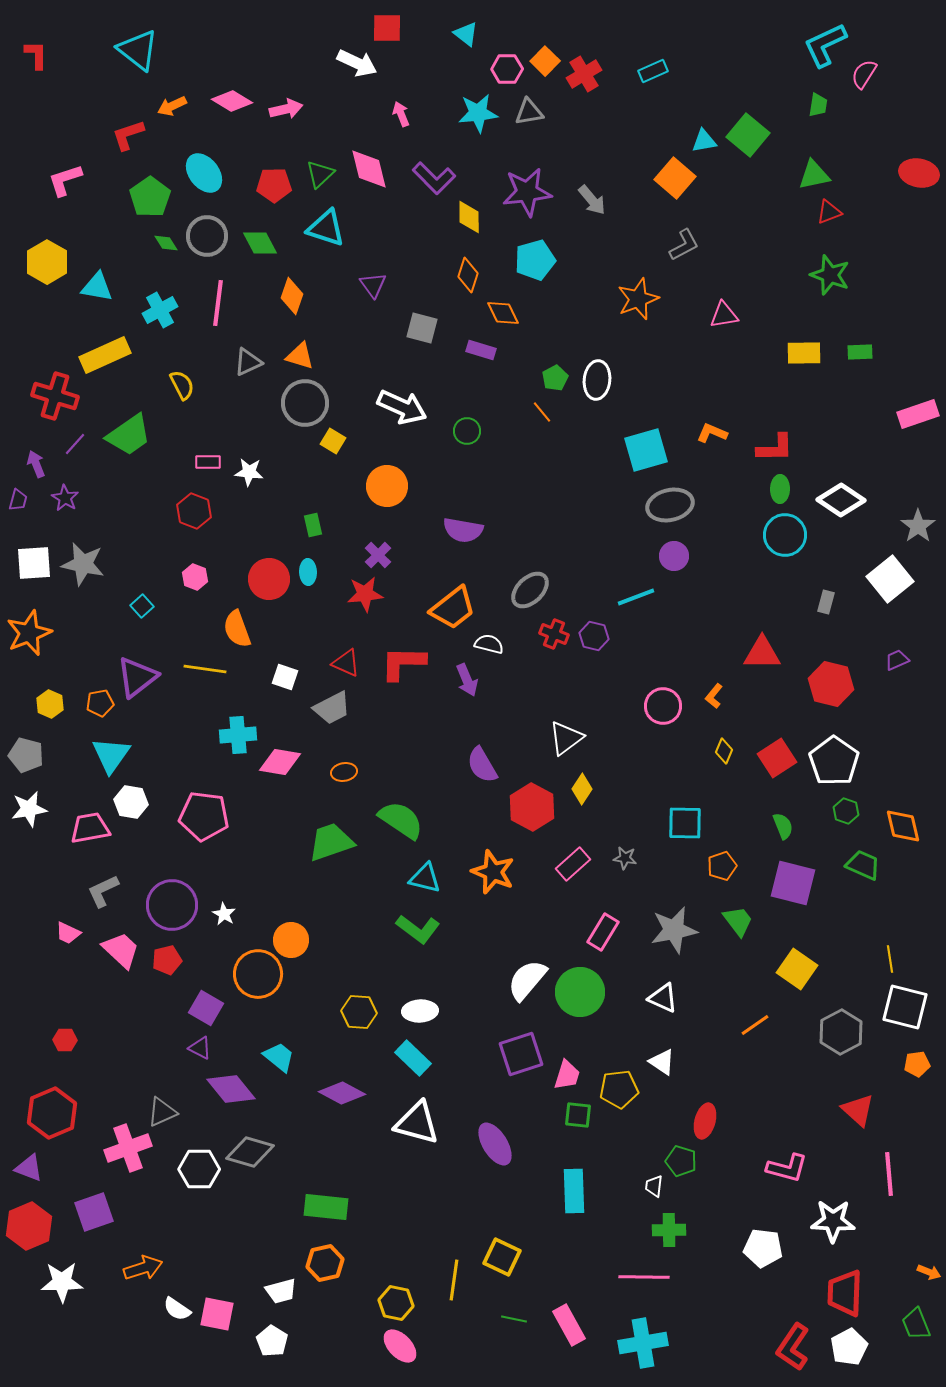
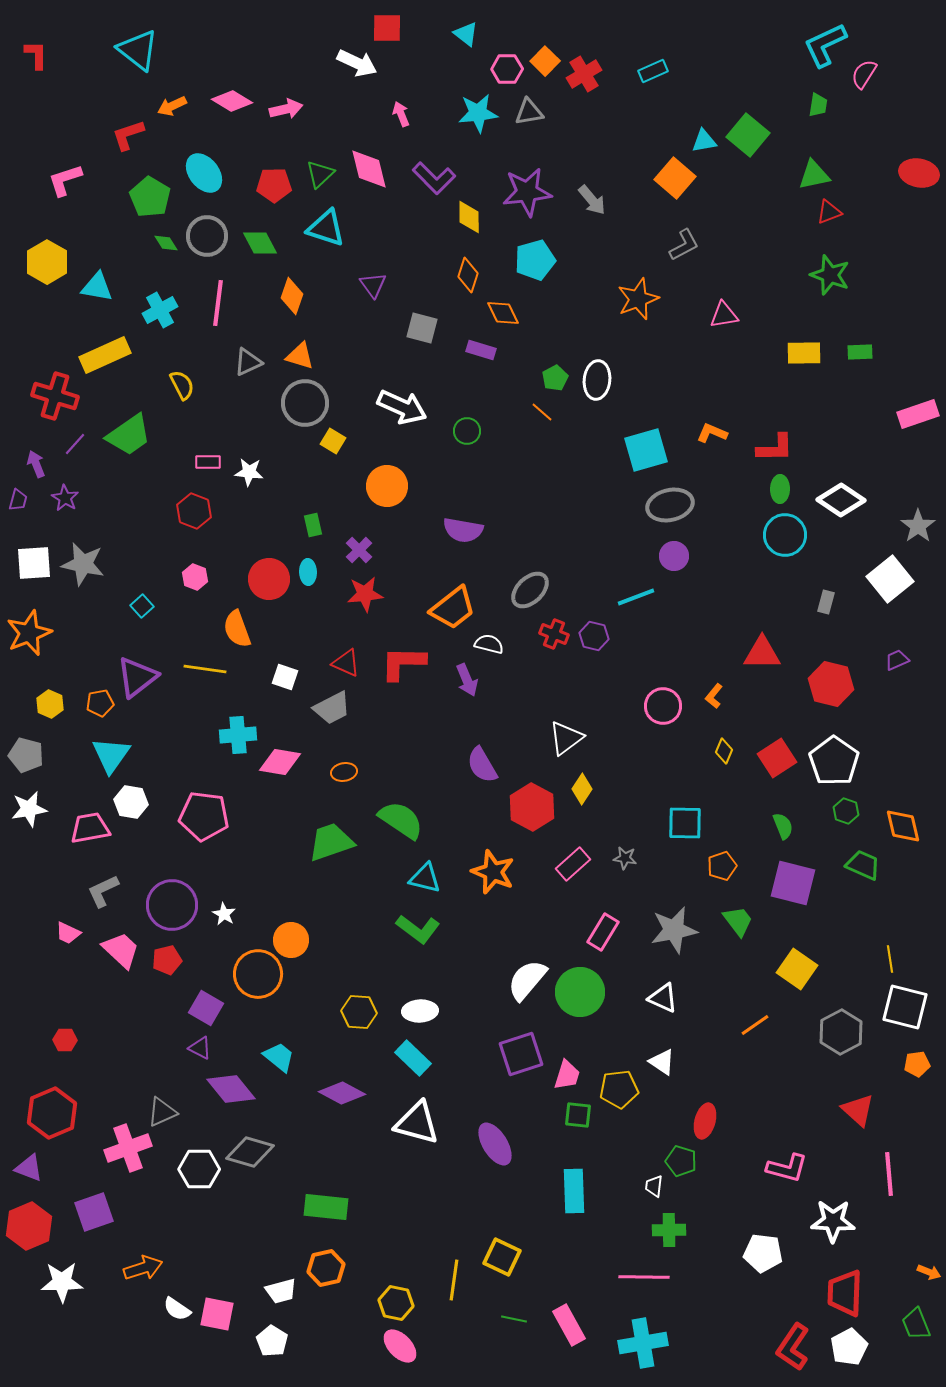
green pentagon at (150, 197): rotated 6 degrees counterclockwise
orange line at (542, 412): rotated 10 degrees counterclockwise
purple cross at (378, 555): moved 19 px left, 5 px up
white pentagon at (763, 1248): moved 5 px down
orange hexagon at (325, 1263): moved 1 px right, 5 px down
